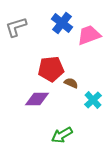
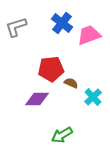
cyan cross: moved 3 px up
